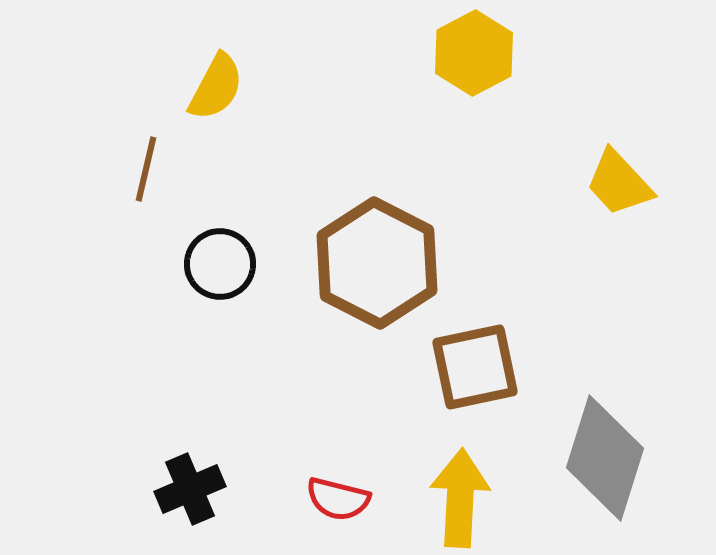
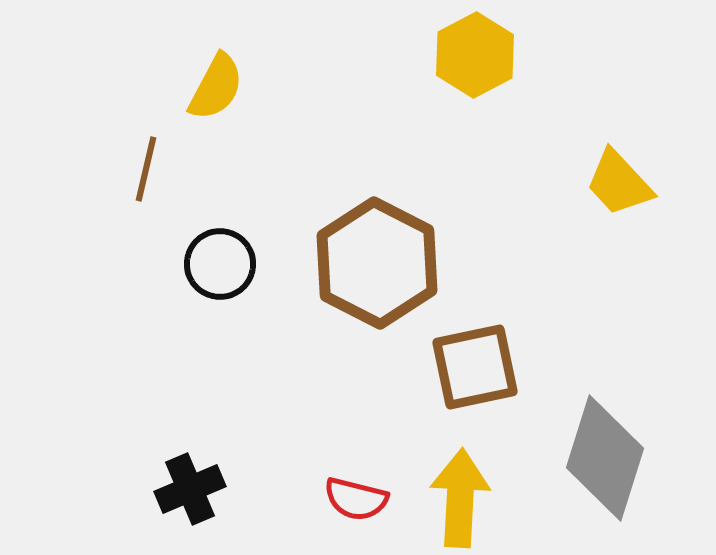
yellow hexagon: moved 1 px right, 2 px down
red semicircle: moved 18 px right
